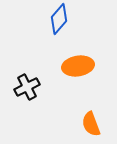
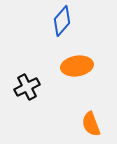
blue diamond: moved 3 px right, 2 px down
orange ellipse: moved 1 px left
